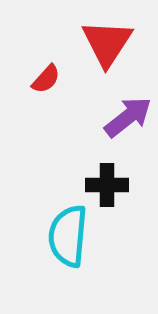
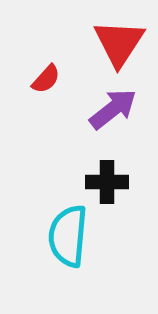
red triangle: moved 12 px right
purple arrow: moved 15 px left, 8 px up
black cross: moved 3 px up
